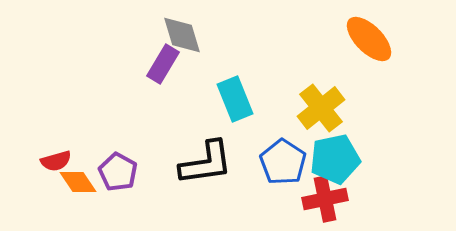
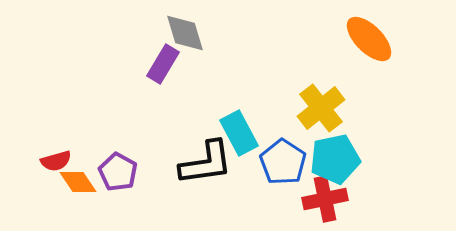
gray diamond: moved 3 px right, 2 px up
cyan rectangle: moved 4 px right, 34 px down; rotated 6 degrees counterclockwise
